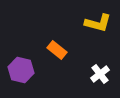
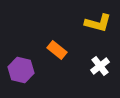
white cross: moved 8 px up
